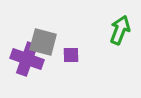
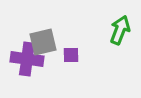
gray square: rotated 28 degrees counterclockwise
purple cross: rotated 12 degrees counterclockwise
